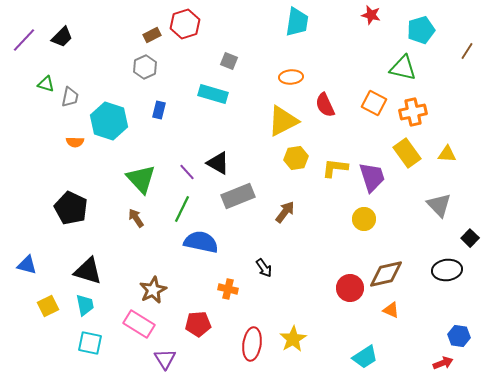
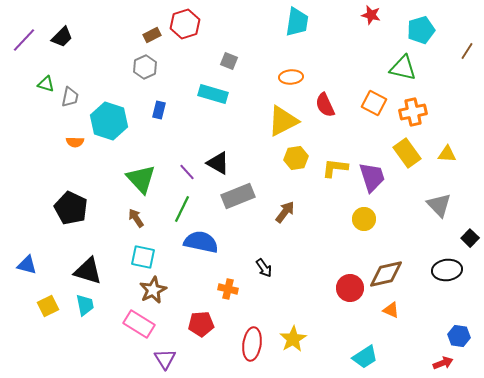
red pentagon at (198, 324): moved 3 px right
cyan square at (90, 343): moved 53 px right, 86 px up
